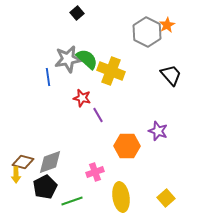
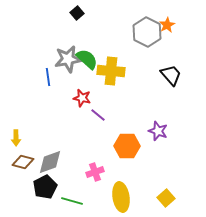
yellow cross: rotated 16 degrees counterclockwise
purple line: rotated 21 degrees counterclockwise
yellow arrow: moved 37 px up
green line: rotated 35 degrees clockwise
